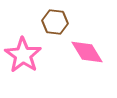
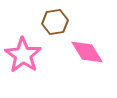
brown hexagon: rotated 15 degrees counterclockwise
